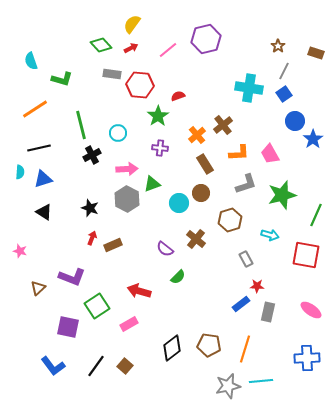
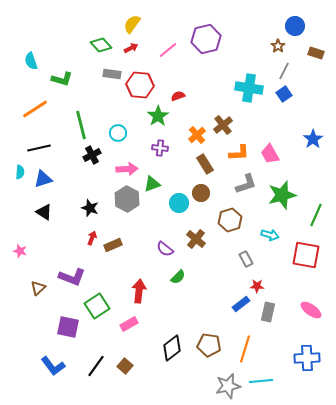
blue circle at (295, 121): moved 95 px up
red arrow at (139, 291): rotated 80 degrees clockwise
